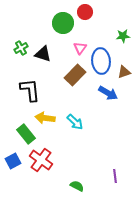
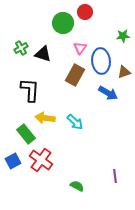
brown rectangle: rotated 15 degrees counterclockwise
black L-shape: rotated 10 degrees clockwise
